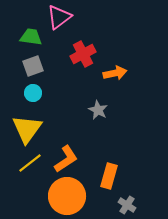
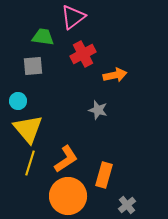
pink triangle: moved 14 px right
green trapezoid: moved 12 px right
gray square: rotated 15 degrees clockwise
orange arrow: moved 2 px down
cyan circle: moved 15 px left, 8 px down
gray star: rotated 12 degrees counterclockwise
yellow triangle: moved 1 px right; rotated 16 degrees counterclockwise
yellow line: rotated 35 degrees counterclockwise
orange rectangle: moved 5 px left, 1 px up
orange circle: moved 1 px right
gray cross: rotated 18 degrees clockwise
